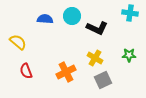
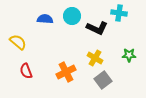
cyan cross: moved 11 px left
gray square: rotated 12 degrees counterclockwise
